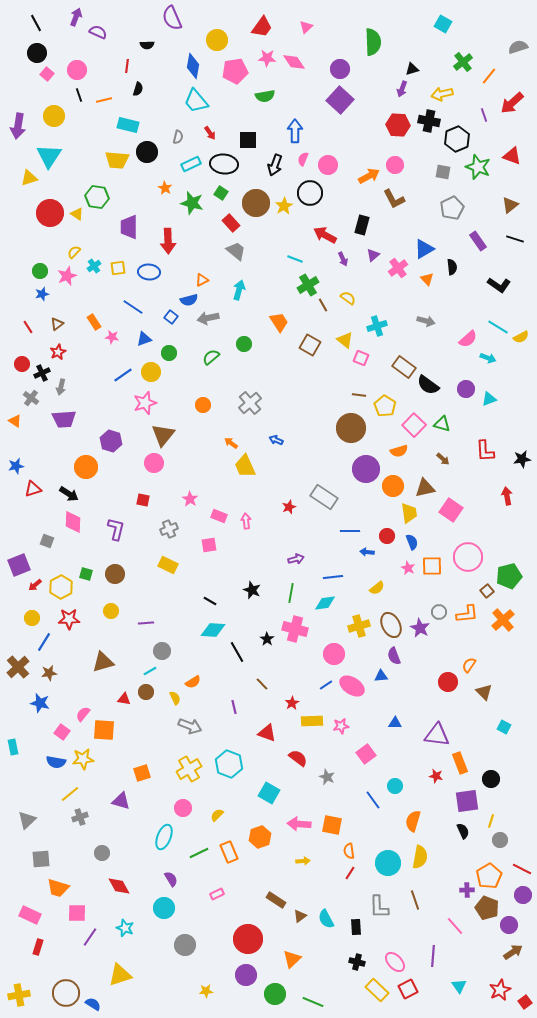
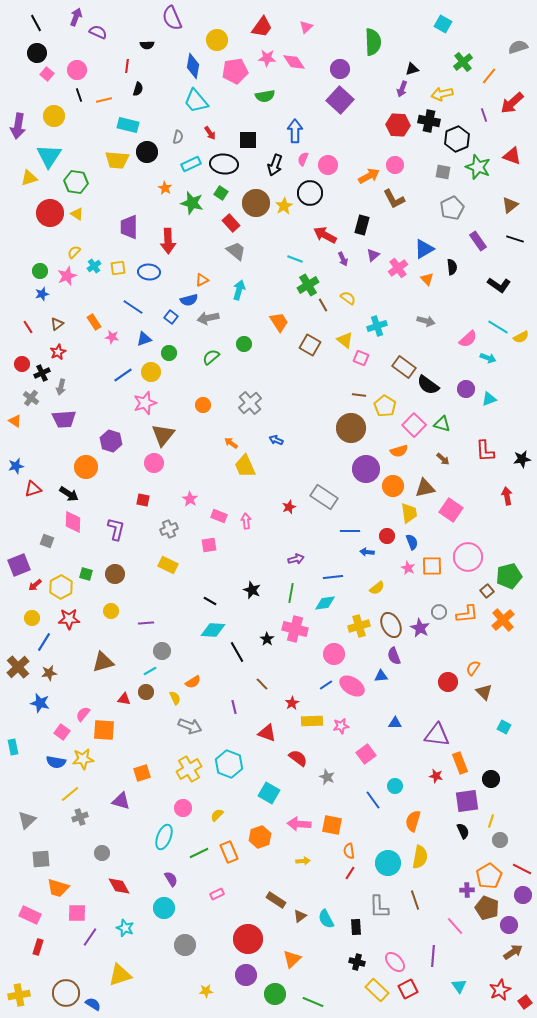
green hexagon at (97, 197): moved 21 px left, 15 px up
orange semicircle at (469, 665): moved 4 px right, 3 px down
